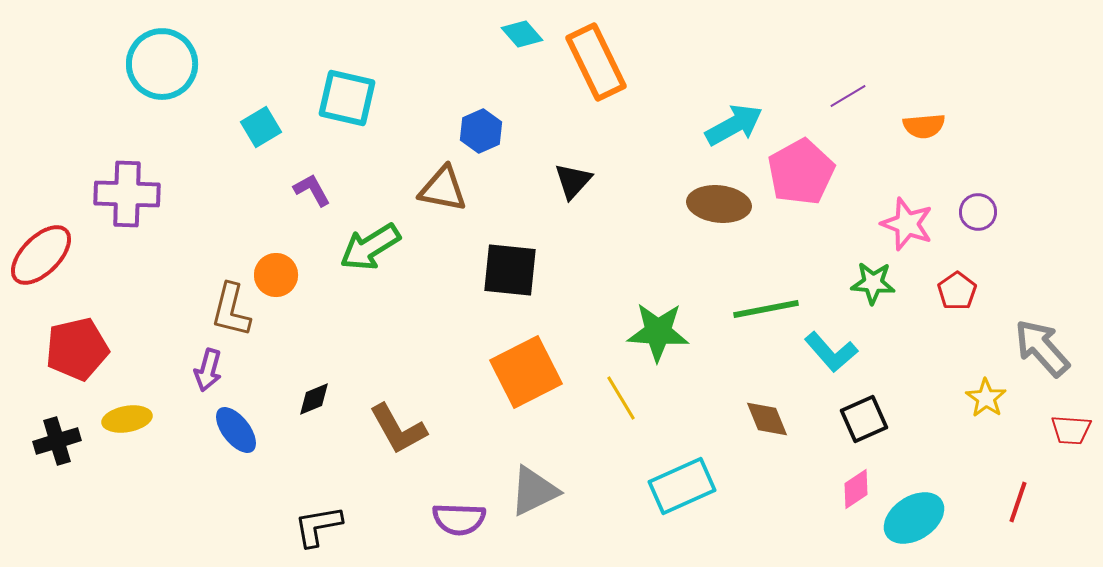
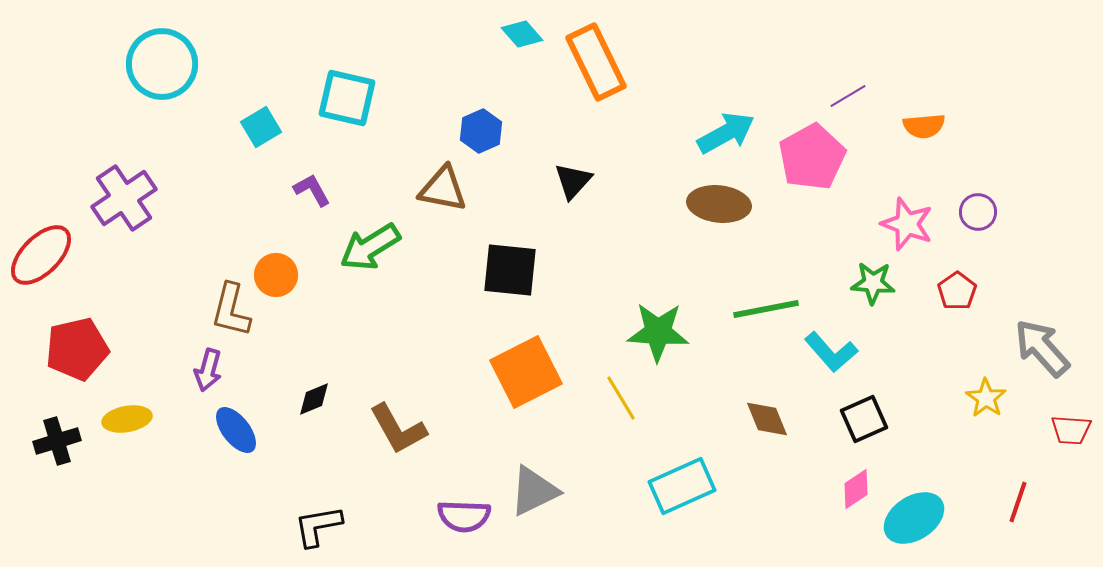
cyan arrow at (734, 125): moved 8 px left, 8 px down
pink pentagon at (801, 172): moved 11 px right, 15 px up
purple cross at (127, 194): moved 3 px left, 4 px down; rotated 36 degrees counterclockwise
purple semicircle at (459, 519): moved 5 px right, 3 px up
